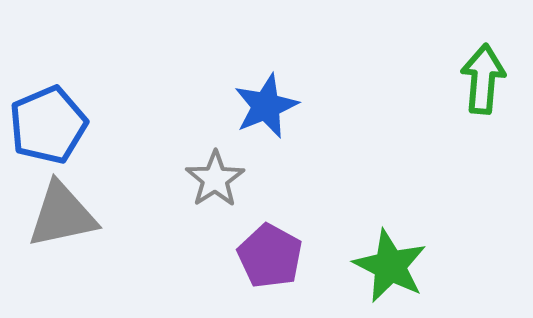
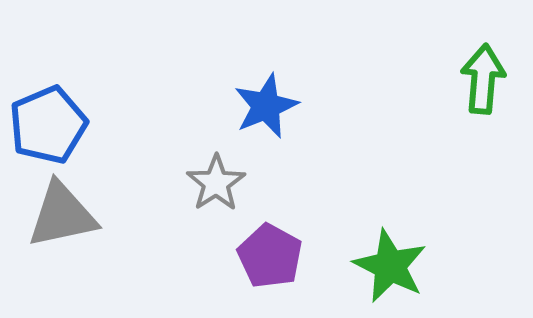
gray star: moved 1 px right, 4 px down
